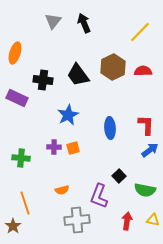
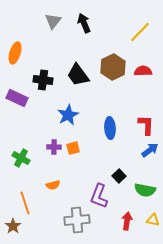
green cross: rotated 24 degrees clockwise
orange semicircle: moved 9 px left, 5 px up
